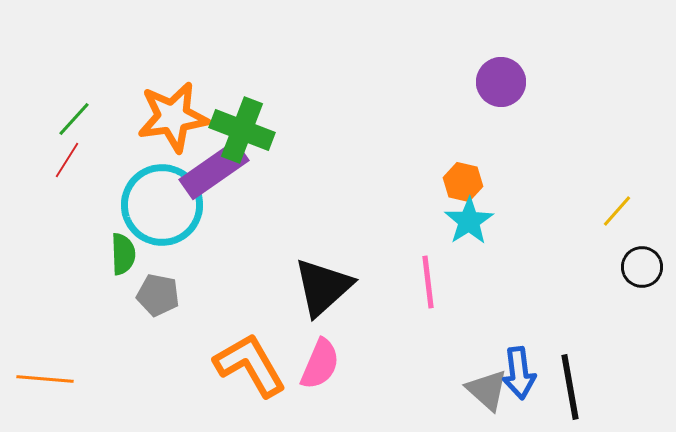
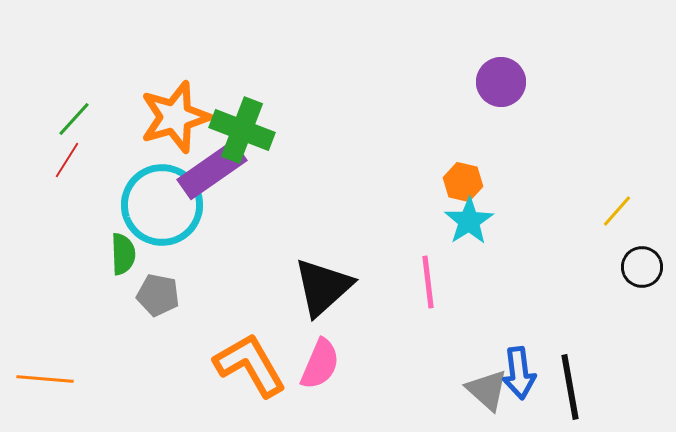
orange star: moved 2 px right; rotated 8 degrees counterclockwise
purple rectangle: moved 2 px left
